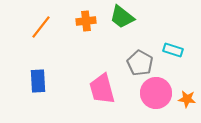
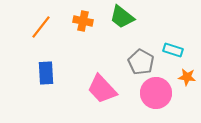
orange cross: moved 3 px left; rotated 18 degrees clockwise
gray pentagon: moved 1 px right, 1 px up
blue rectangle: moved 8 px right, 8 px up
pink trapezoid: rotated 28 degrees counterclockwise
orange star: moved 22 px up
